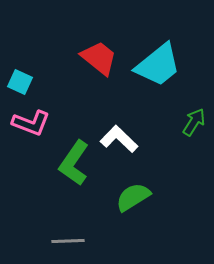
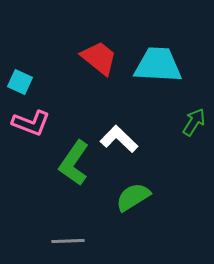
cyan trapezoid: rotated 138 degrees counterclockwise
